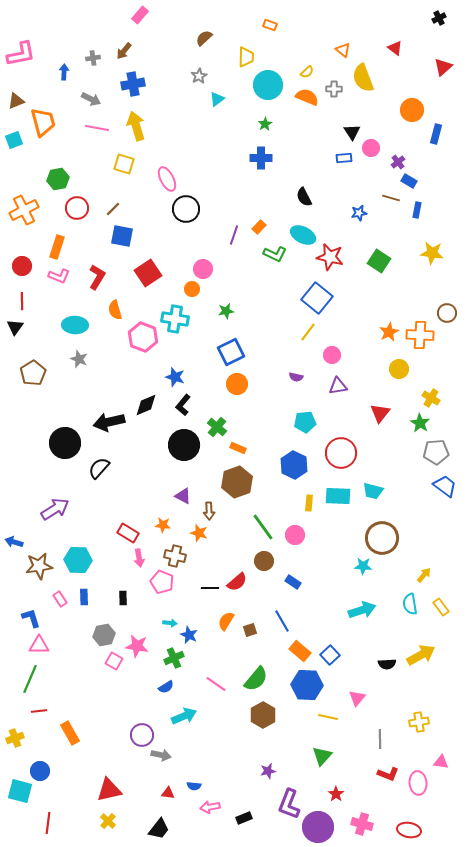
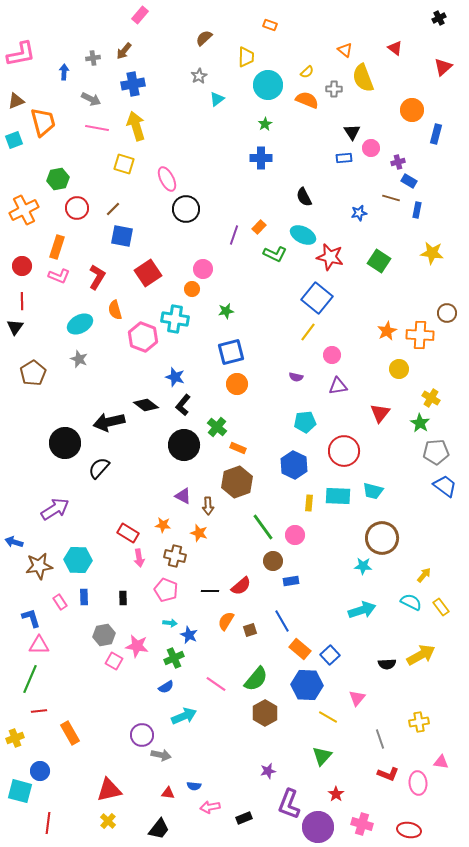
orange triangle at (343, 50): moved 2 px right
orange semicircle at (307, 97): moved 3 px down
purple cross at (398, 162): rotated 24 degrees clockwise
cyan ellipse at (75, 325): moved 5 px right, 1 px up; rotated 30 degrees counterclockwise
orange star at (389, 332): moved 2 px left, 1 px up
blue square at (231, 352): rotated 12 degrees clockwise
black diamond at (146, 405): rotated 60 degrees clockwise
red circle at (341, 453): moved 3 px right, 2 px up
brown arrow at (209, 511): moved 1 px left, 5 px up
brown circle at (264, 561): moved 9 px right
pink pentagon at (162, 582): moved 4 px right, 8 px down
red semicircle at (237, 582): moved 4 px right, 4 px down
blue rectangle at (293, 582): moved 2 px left, 1 px up; rotated 42 degrees counterclockwise
black line at (210, 588): moved 3 px down
pink rectangle at (60, 599): moved 3 px down
cyan semicircle at (410, 604): moved 1 px right, 2 px up; rotated 125 degrees clockwise
orange rectangle at (300, 651): moved 2 px up
brown hexagon at (263, 715): moved 2 px right, 2 px up
yellow line at (328, 717): rotated 18 degrees clockwise
gray line at (380, 739): rotated 18 degrees counterclockwise
